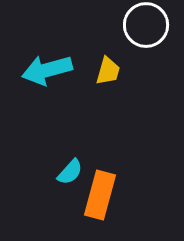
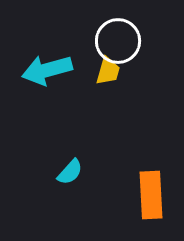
white circle: moved 28 px left, 16 px down
orange rectangle: moved 51 px right; rotated 18 degrees counterclockwise
